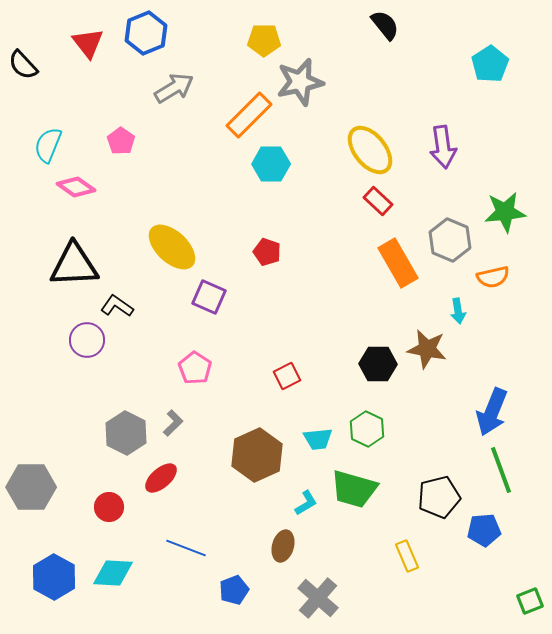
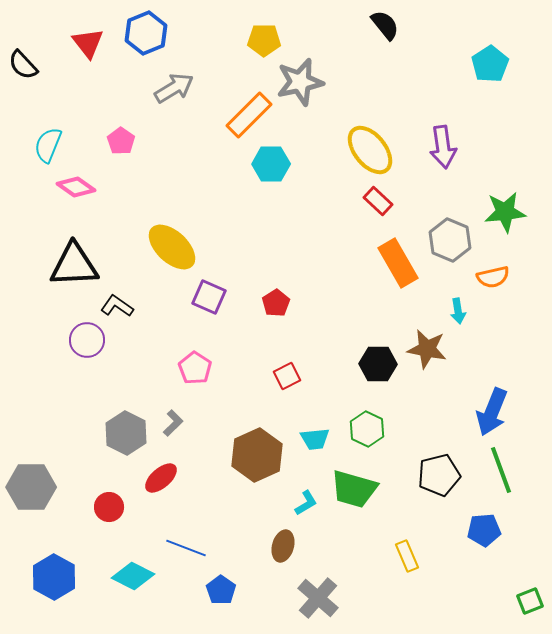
red pentagon at (267, 252): moved 9 px right, 51 px down; rotated 20 degrees clockwise
cyan trapezoid at (318, 439): moved 3 px left
black pentagon at (439, 497): moved 22 px up
cyan diamond at (113, 573): moved 20 px right, 3 px down; rotated 24 degrees clockwise
blue pentagon at (234, 590): moved 13 px left; rotated 16 degrees counterclockwise
